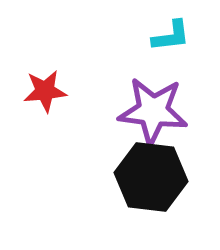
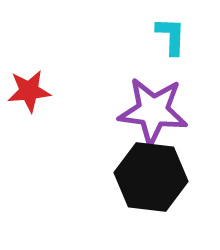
cyan L-shape: rotated 81 degrees counterclockwise
red star: moved 16 px left
